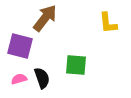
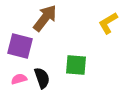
yellow L-shape: rotated 65 degrees clockwise
